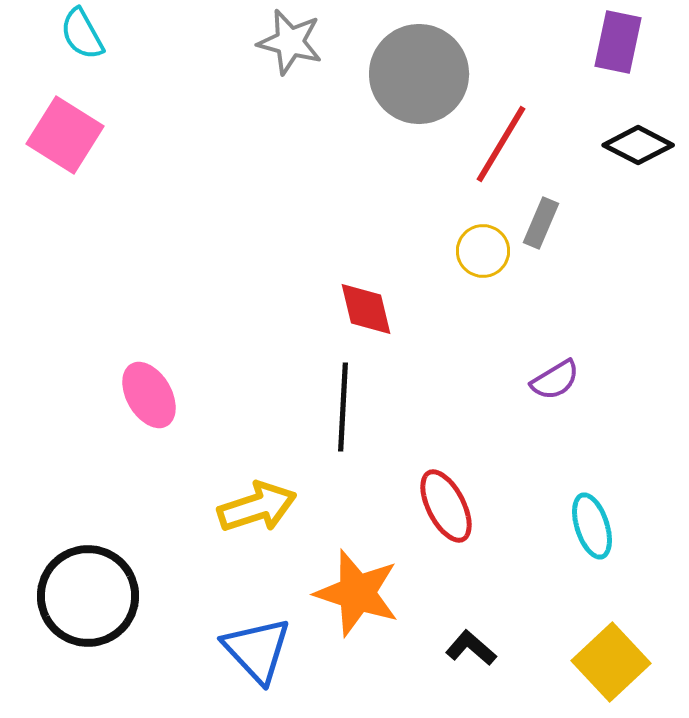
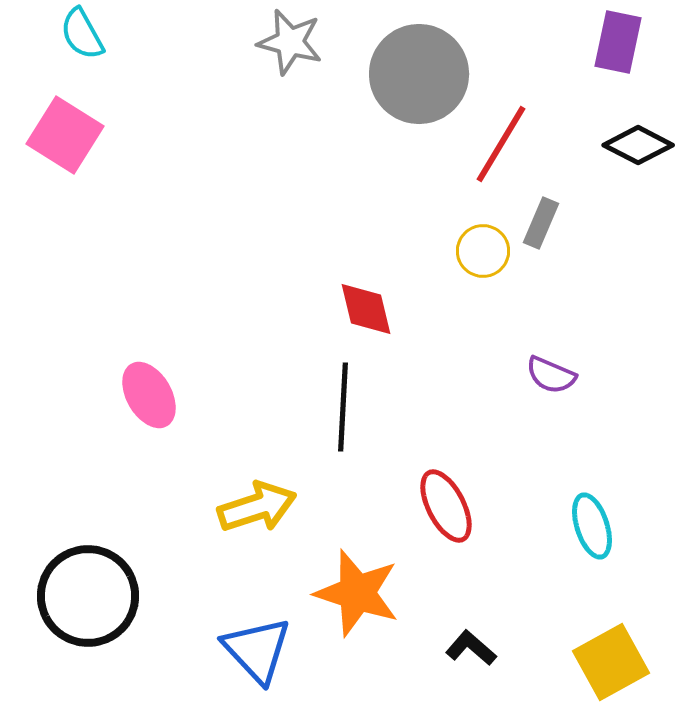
purple semicircle: moved 4 px left, 5 px up; rotated 54 degrees clockwise
yellow square: rotated 14 degrees clockwise
